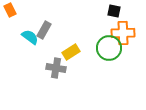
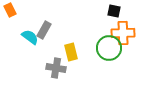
yellow rectangle: rotated 72 degrees counterclockwise
